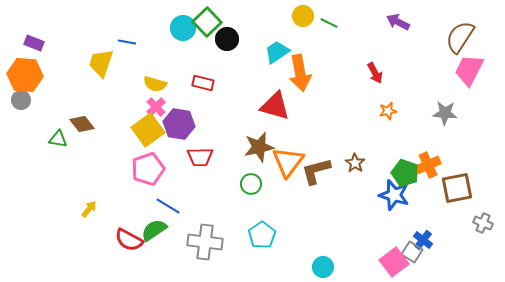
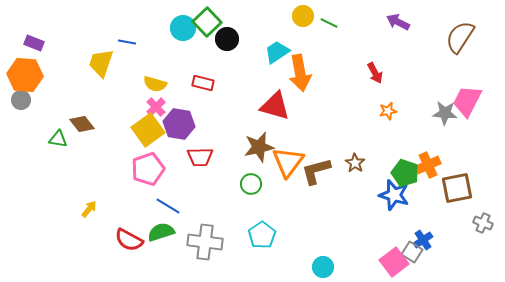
pink trapezoid at (469, 70): moved 2 px left, 31 px down
green semicircle at (154, 230): moved 7 px right, 2 px down; rotated 16 degrees clockwise
blue cross at (423, 240): rotated 18 degrees clockwise
